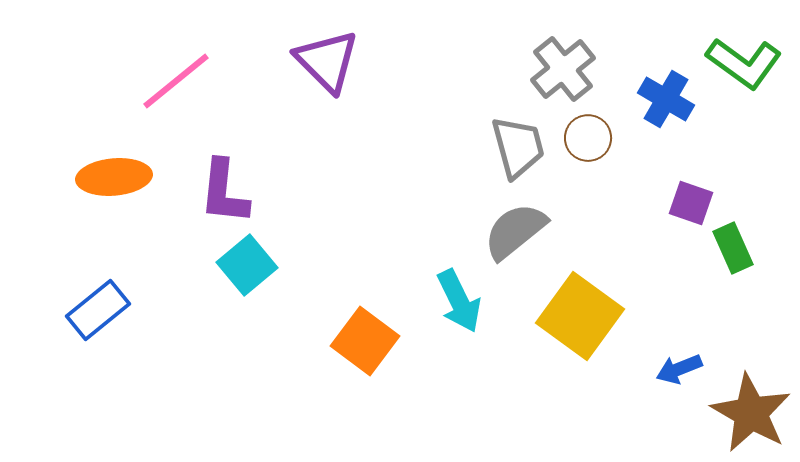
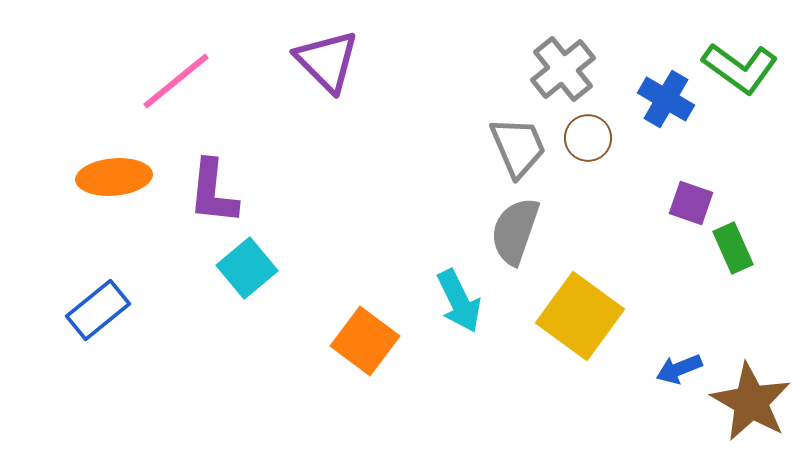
green L-shape: moved 4 px left, 5 px down
gray trapezoid: rotated 8 degrees counterclockwise
purple L-shape: moved 11 px left
gray semicircle: rotated 32 degrees counterclockwise
cyan square: moved 3 px down
brown star: moved 11 px up
